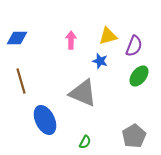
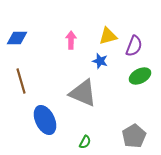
green ellipse: moved 1 px right; rotated 25 degrees clockwise
